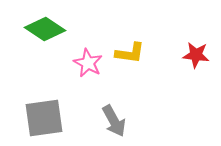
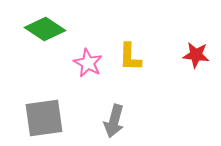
yellow L-shape: moved 4 px down; rotated 84 degrees clockwise
gray arrow: rotated 44 degrees clockwise
